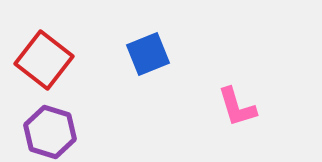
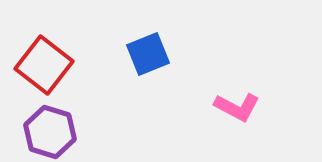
red square: moved 5 px down
pink L-shape: rotated 45 degrees counterclockwise
